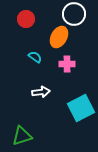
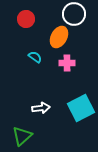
pink cross: moved 1 px up
white arrow: moved 16 px down
green triangle: rotated 25 degrees counterclockwise
